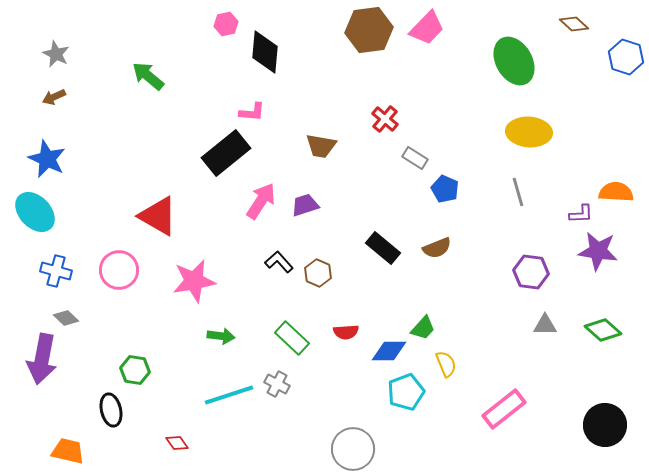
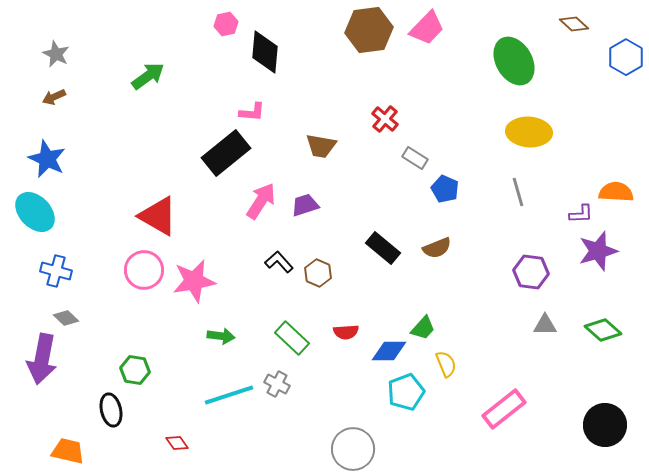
blue hexagon at (626, 57): rotated 12 degrees clockwise
green arrow at (148, 76): rotated 104 degrees clockwise
purple star at (598, 251): rotated 24 degrees counterclockwise
pink circle at (119, 270): moved 25 px right
